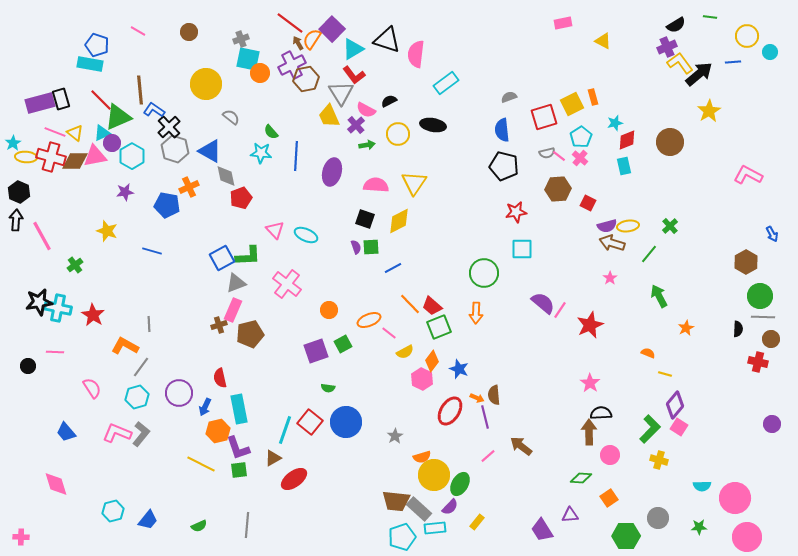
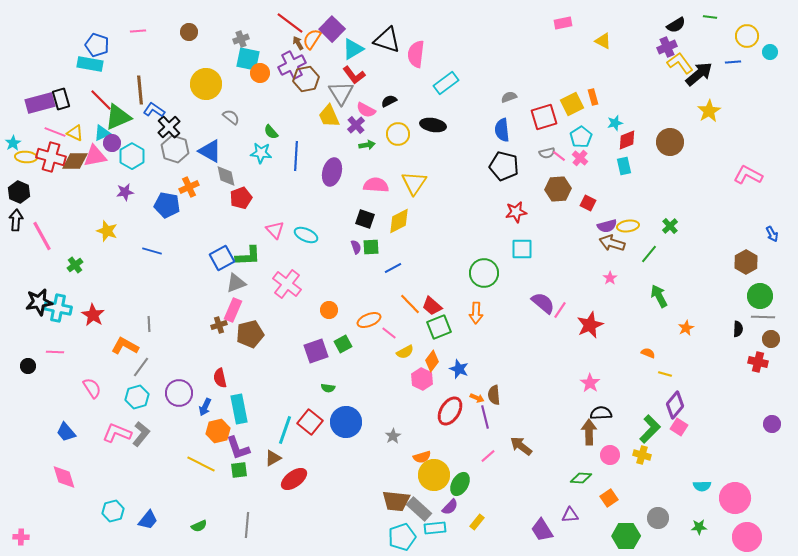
pink line at (138, 31): rotated 35 degrees counterclockwise
yellow triangle at (75, 133): rotated 12 degrees counterclockwise
gray star at (395, 436): moved 2 px left
yellow cross at (659, 460): moved 17 px left, 5 px up
pink diamond at (56, 484): moved 8 px right, 7 px up
